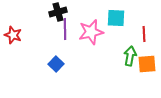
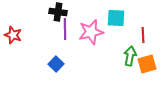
black cross: rotated 24 degrees clockwise
red line: moved 1 px left, 1 px down
orange square: rotated 12 degrees counterclockwise
